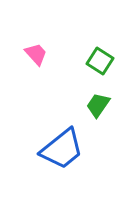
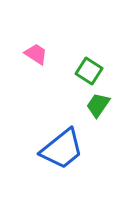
pink trapezoid: rotated 15 degrees counterclockwise
green square: moved 11 px left, 10 px down
